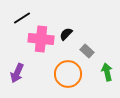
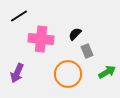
black line: moved 3 px left, 2 px up
black semicircle: moved 9 px right
gray rectangle: rotated 24 degrees clockwise
green arrow: rotated 72 degrees clockwise
